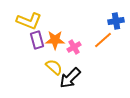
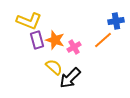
orange star: rotated 18 degrees clockwise
